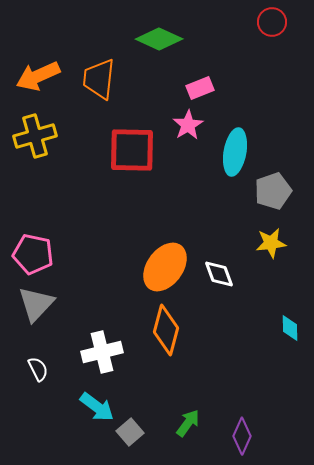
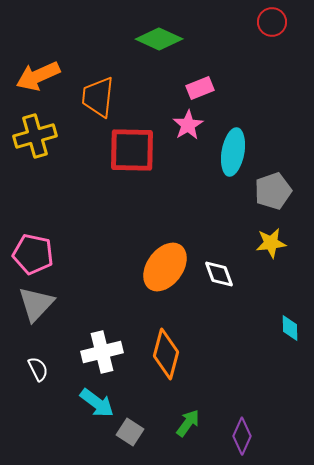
orange trapezoid: moved 1 px left, 18 px down
cyan ellipse: moved 2 px left
orange diamond: moved 24 px down
cyan arrow: moved 4 px up
gray square: rotated 16 degrees counterclockwise
